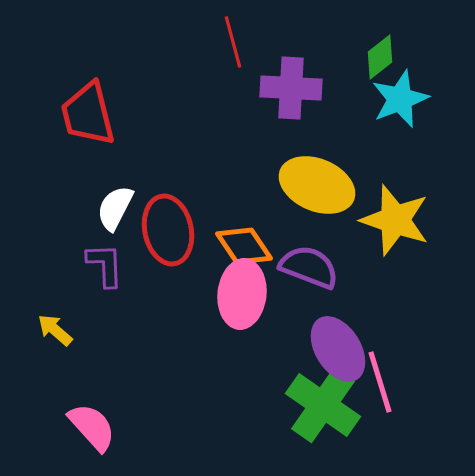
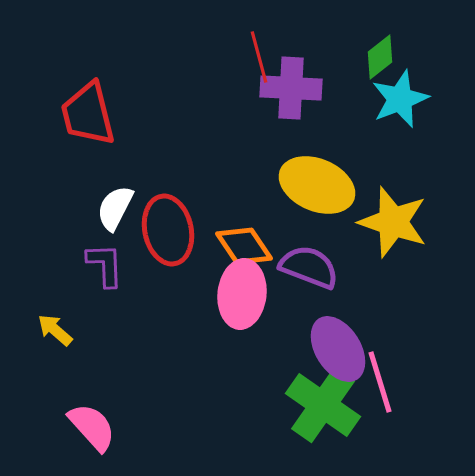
red line: moved 26 px right, 15 px down
yellow star: moved 2 px left, 2 px down
